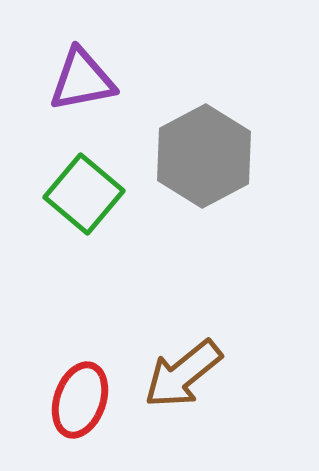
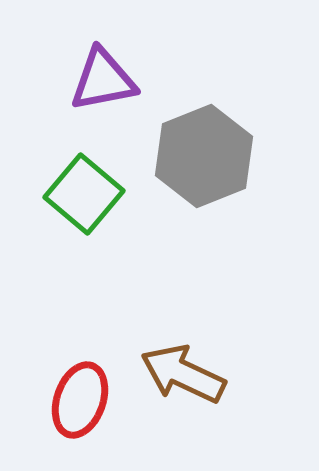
purple triangle: moved 21 px right
gray hexagon: rotated 6 degrees clockwise
brown arrow: rotated 64 degrees clockwise
